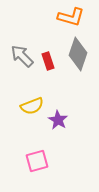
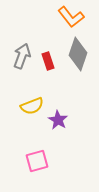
orange L-shape: rotated 36 degrees clockwise
gray arrow: rotated 65 degrees clockwise
